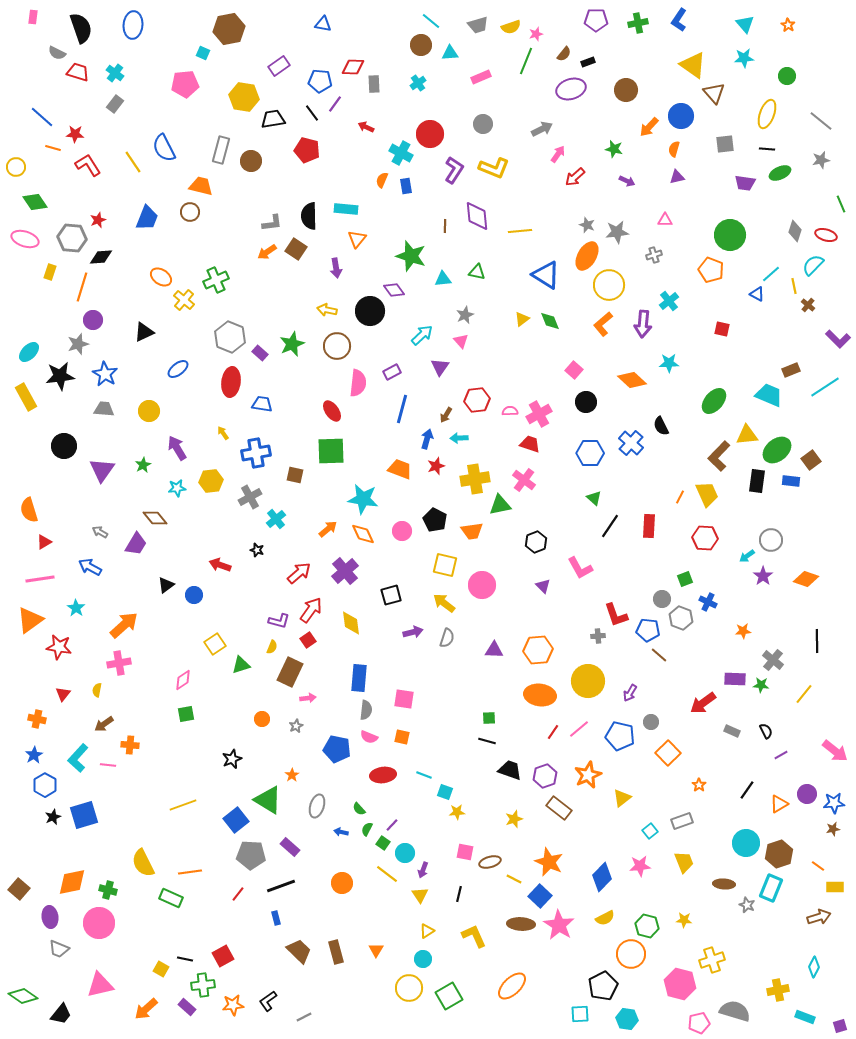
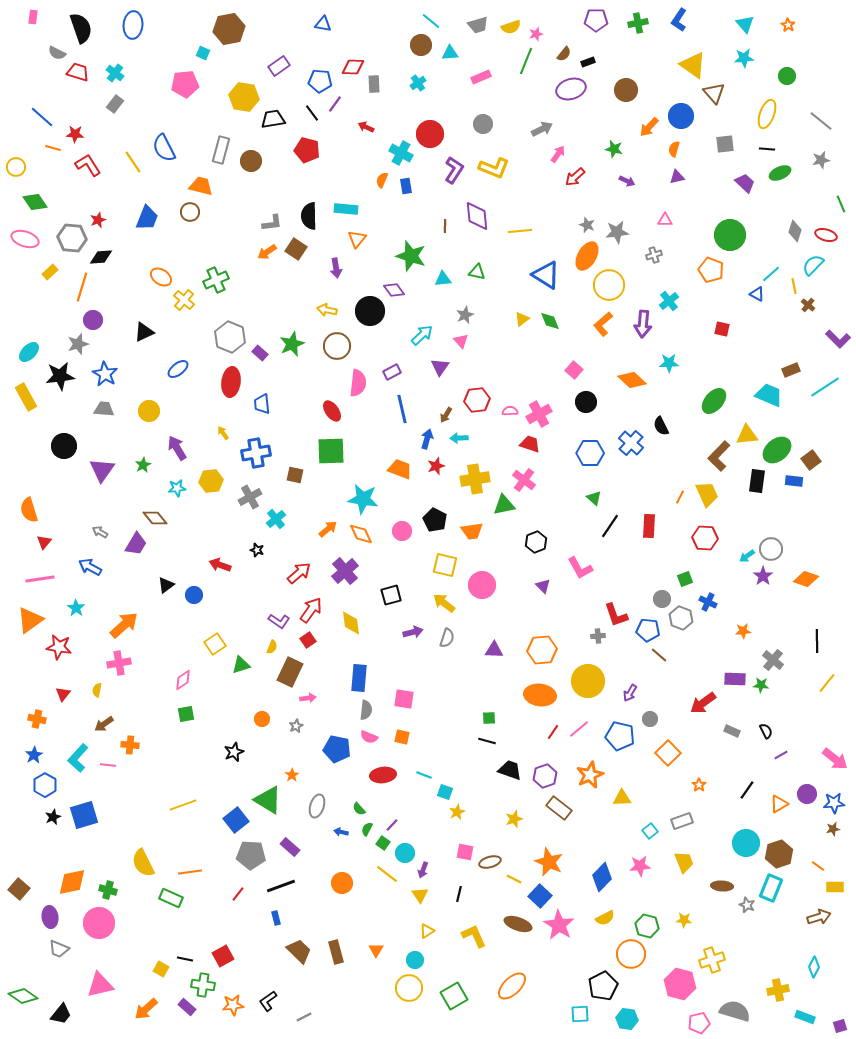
purple trapezoid at (745, 183): rotated 145 degrees counterclockwise
yellow rectangle at (50, 272): rotated 28 degrees clockwise
blue trapezoid at (262, 404): rotated 105 degrees counterclockwise
blue line at (402, 409): rotated 28 degrees counterclockwise
blue rectangle at (791, 481): moved 3 px right
green triangle at (500, 505): moved 4 px right
orange diamond at (363, 534): moved 2 px left
gray circle at (771, 540): moved 9 px down
red triangle at (44, 542): rotated 21 degrees counterclockwise
purple L-shape at (279, 621): rotated 20 degrees clockwise
orange hexagon at (538, 650): moved 4 px right
yellow line at (804, 694): moved 23 px right, 11 px up
gray circle at (651, 722): moved 1 px left, 3 px up
pink arrow at (835, 751): moved 8 px down
black star at (232, 759): moved 2 px right, 7 px up
orange star at (588, 775): moved 2 px right
yellow triangle at (622, 798): rotated 36 degrees clockwise
yellow star at (457, 812): rotated 21 degrees counterclockwise
brown ellipse at (724, 884): moved 2 px left, 2 px down
brown ellipse at (521, 924): moved 3 px left; rotated 16 degrees clockwise
cyan circle at (423, 959): moved 8 px left, 1 px down
green cross at (203, 985): rotated 15 degrees clockwise
green square at (449, 996): moved 5 px right
